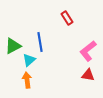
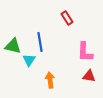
green triangle: rotated 42 degrees clockwise
pink L-shape: moved 3 px left, 1 px down; rotated 50 degrees counterclockwise
cyan triangle: rotated 16 degrees counterclockwise
red triangle: moved 1 px right, 1 px down
orange arrow: moved 23 px right
